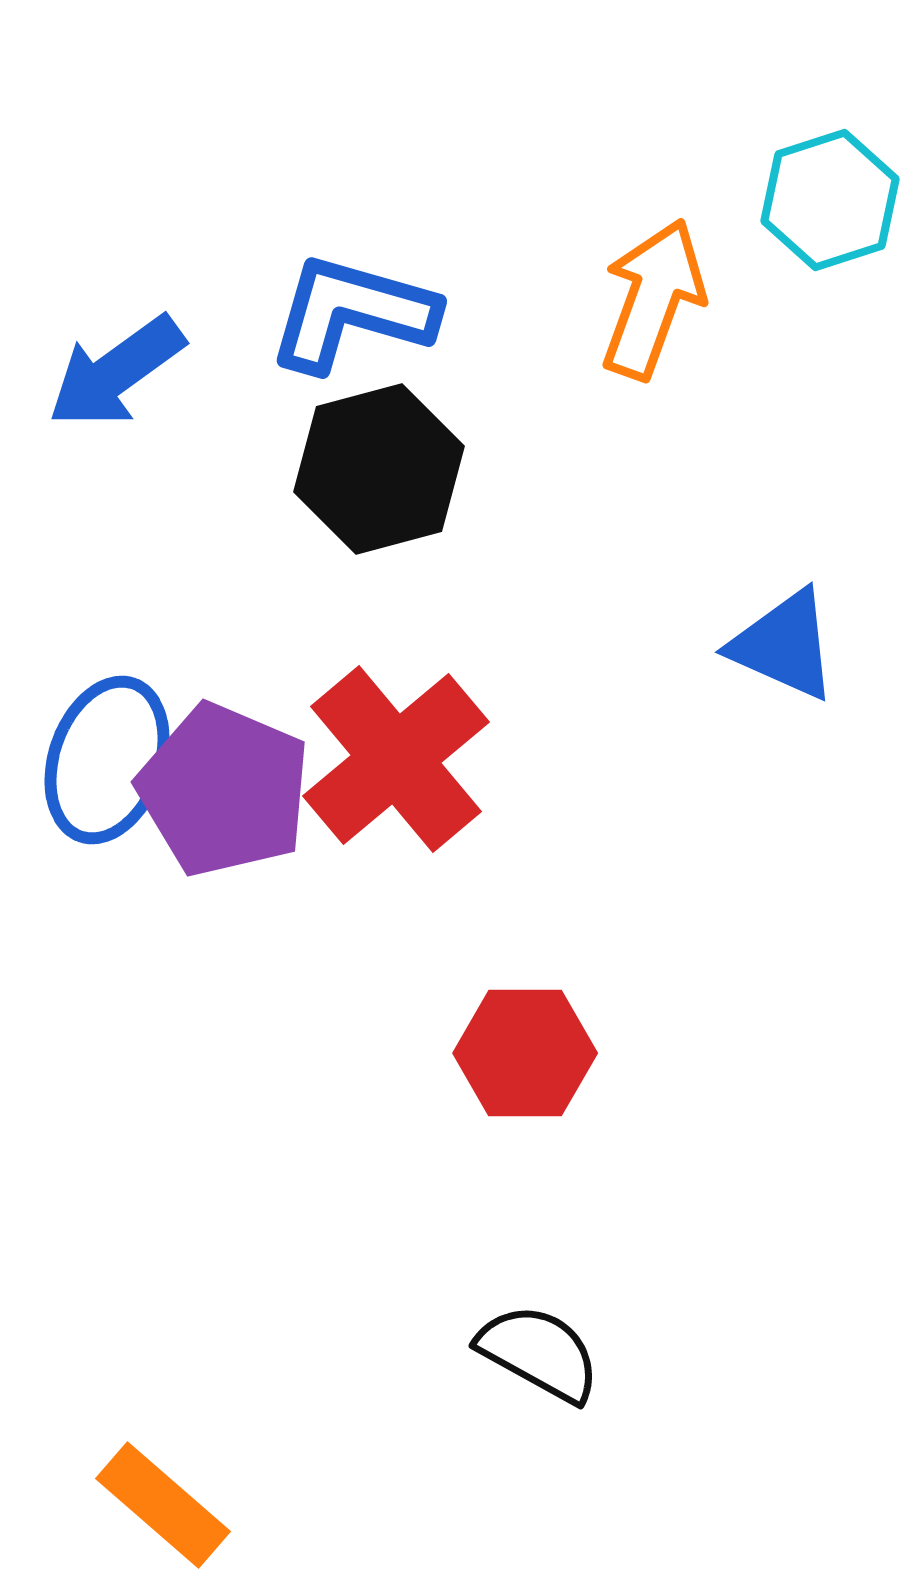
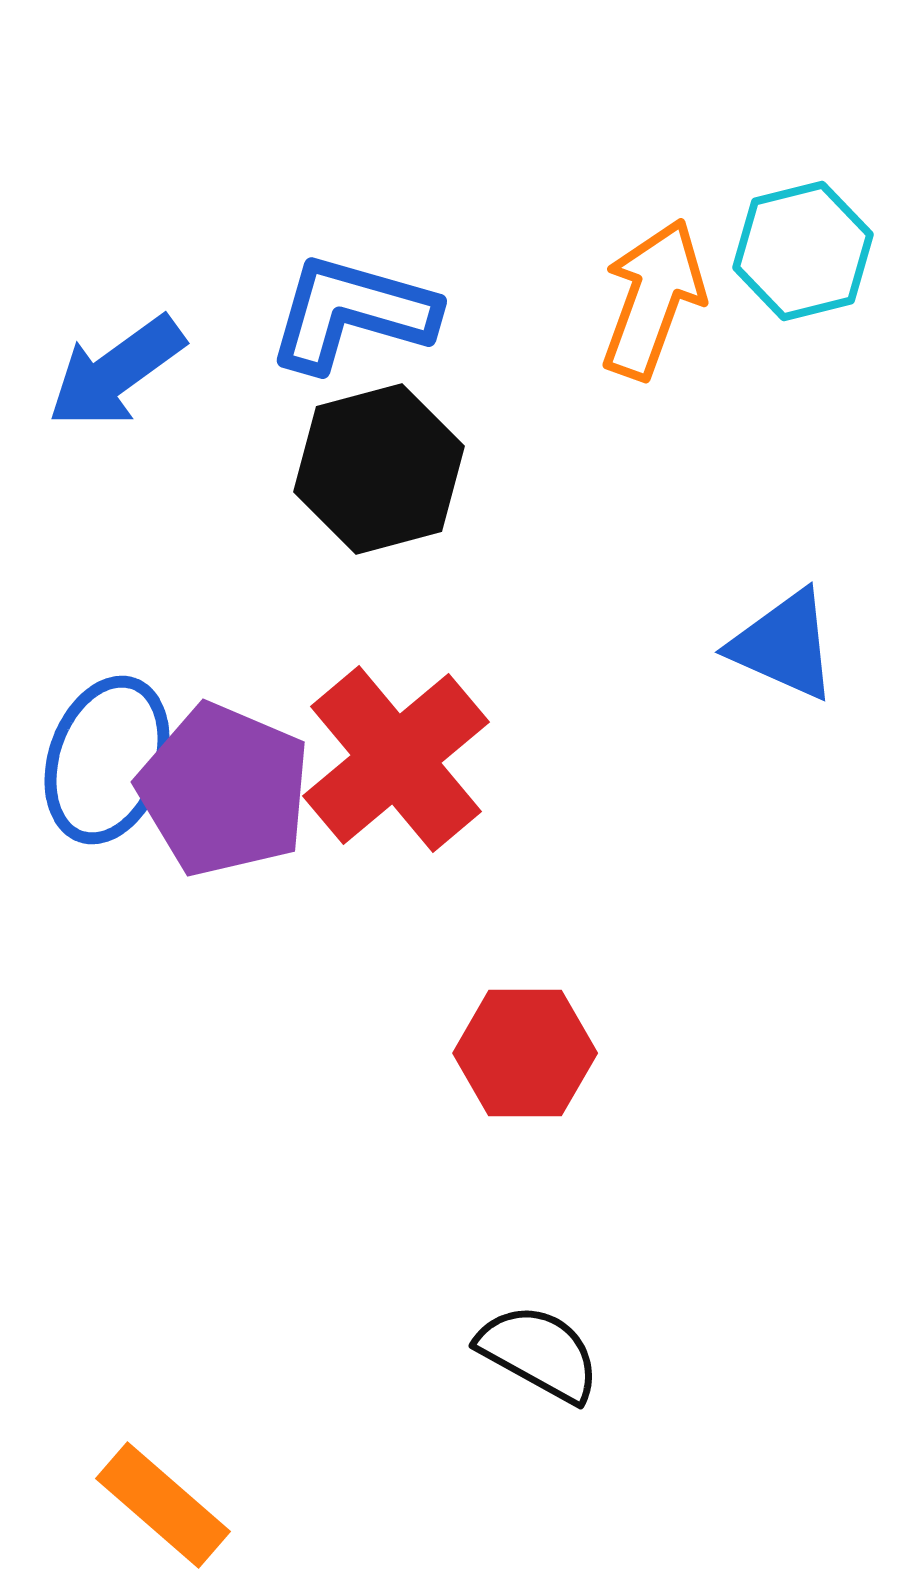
cyan hexagon: moved 27 px left, 51 px down; rotated 4 degrees clockwise
